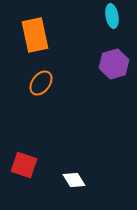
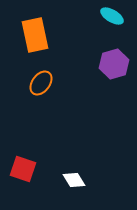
cyan ellipse: rotated 50 degrees counterclockwise
red square: moved 1 px left, 4 px down
